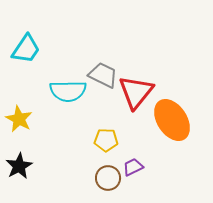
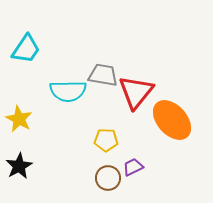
gray trapezoid: rotated 16 degrees counterclockwise
orange ellipse: rotated 9 degrees counterclockwise
